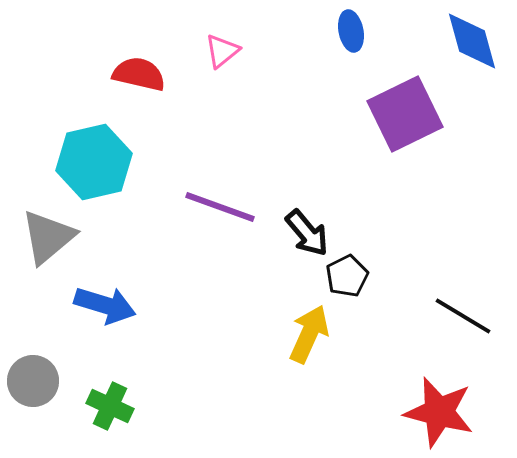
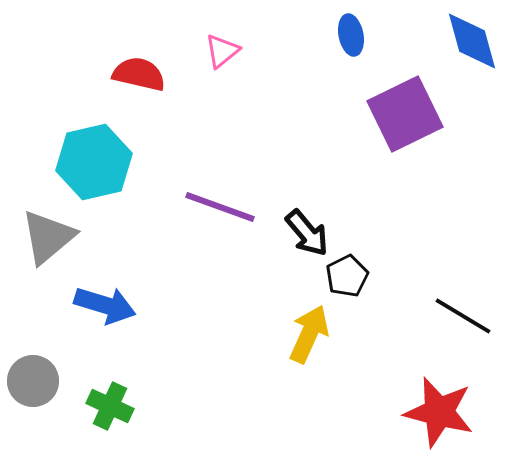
blue ellipse: moved 4 px down
